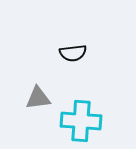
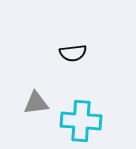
gray triangle: moved 2 px left, 5 px down
